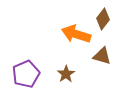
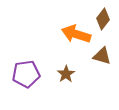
purple pentagon: rotated 16 degrees clockwise
